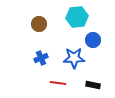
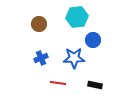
black rectangle: moved 2 px right
